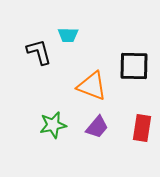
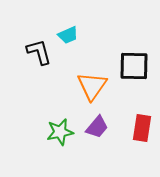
cyan trapezoid: rotated 25 degrees counterclockwise
orange triangle: rotated 44 degrees clockwise
green star: moved 7 px right, 7 px down
